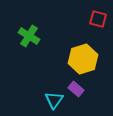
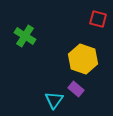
green cross: moved 4 px left
yellow hexagon: rotated 24 degrees counterclockwise
